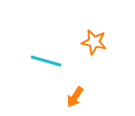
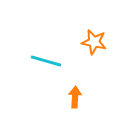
orange arrow: rotated 150 degrees clockwise
